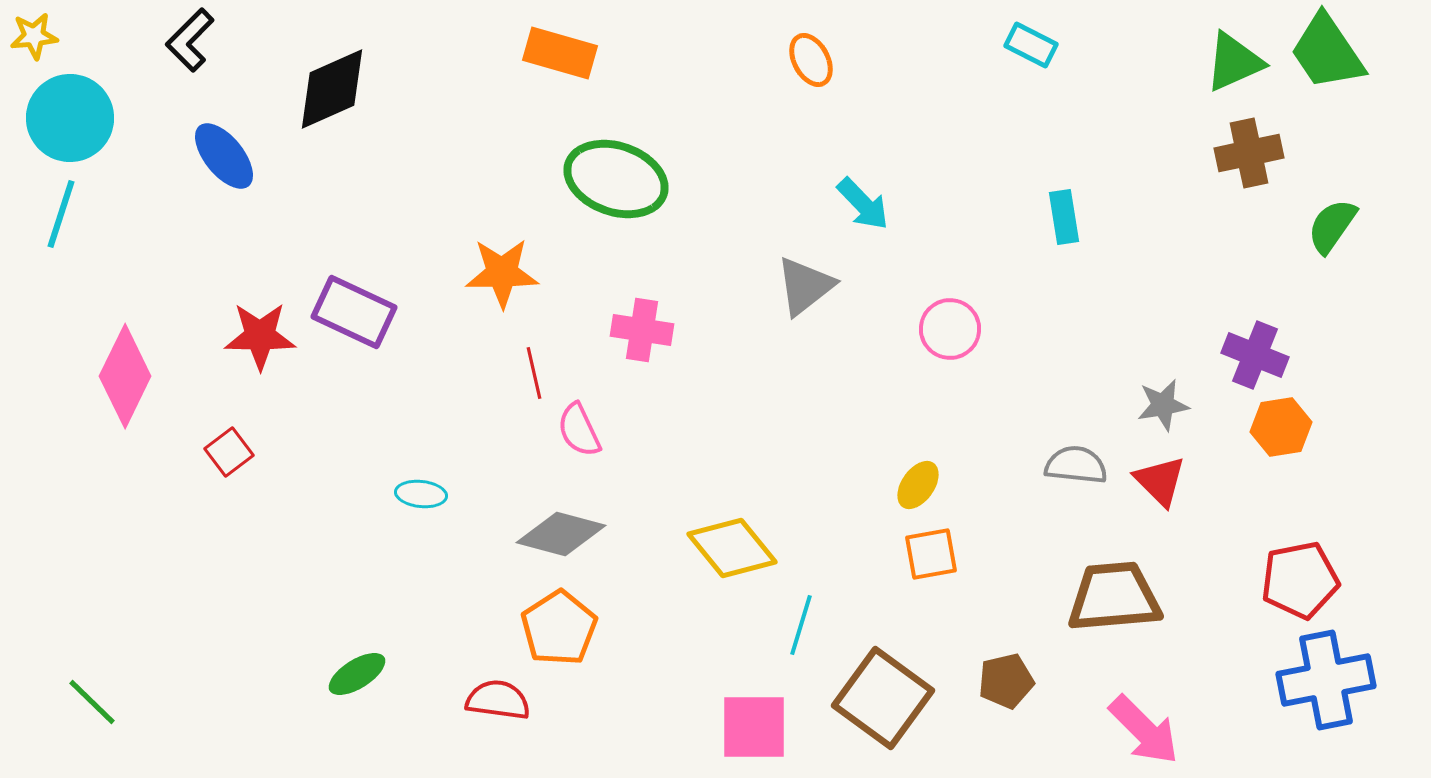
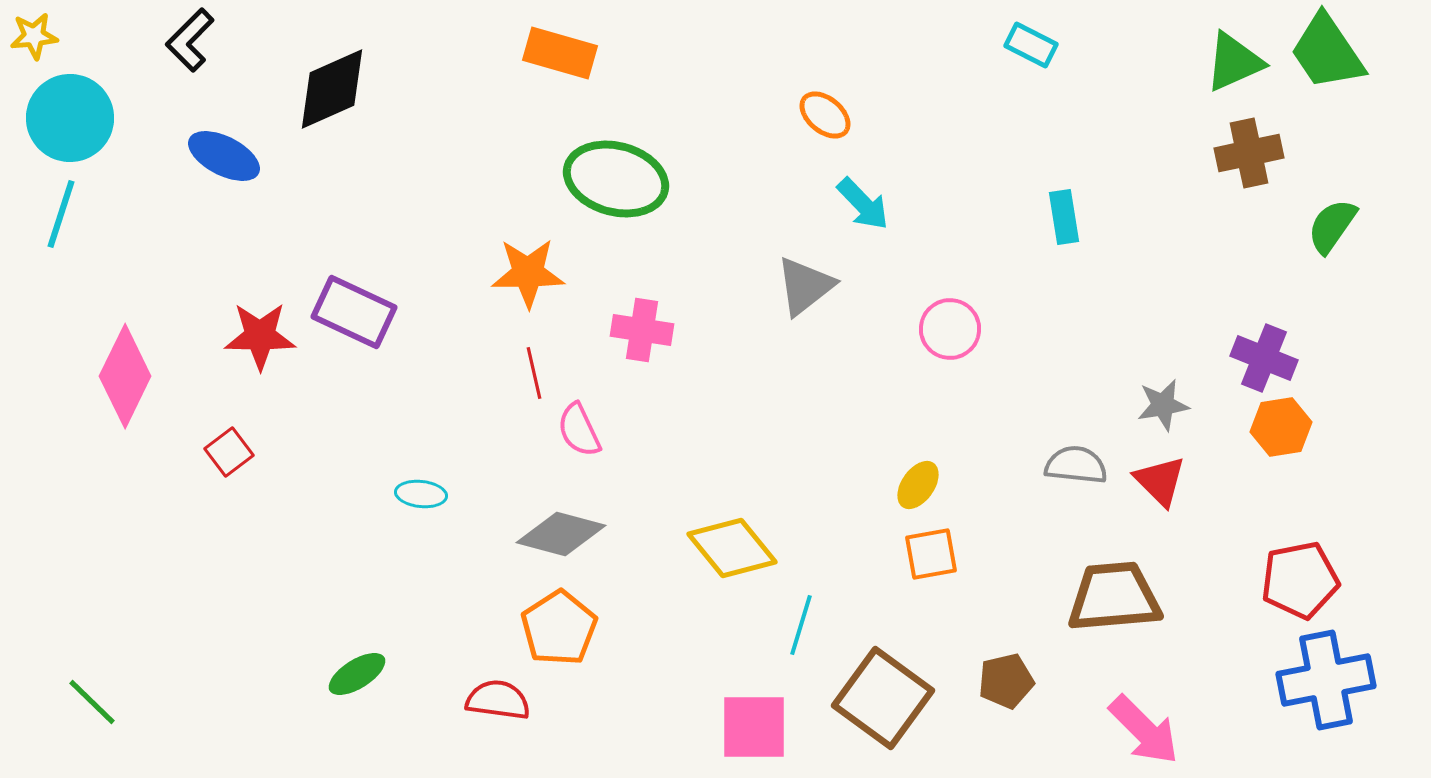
orange ellipse at (811, 60): moved 14 px right, 55 px down; rotated 22 degrees counterclockwise
blue ellipse at (224, 156): rotated 24 degrees counterclockwise
green ellipse at (616, 179): rotated 4 degrees counterclockwise
orange star at (502, 273): moved 26 px right
purple cross at (1255, 355): moved 9 px right, 3 px down
